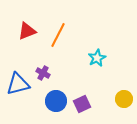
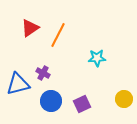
red triangle: moved 3 px right, 3 px up; rotated 12 degrees counterclockwise
cyan star: rotated 24 degrees clockwise
blue circle: moved 5 px left
